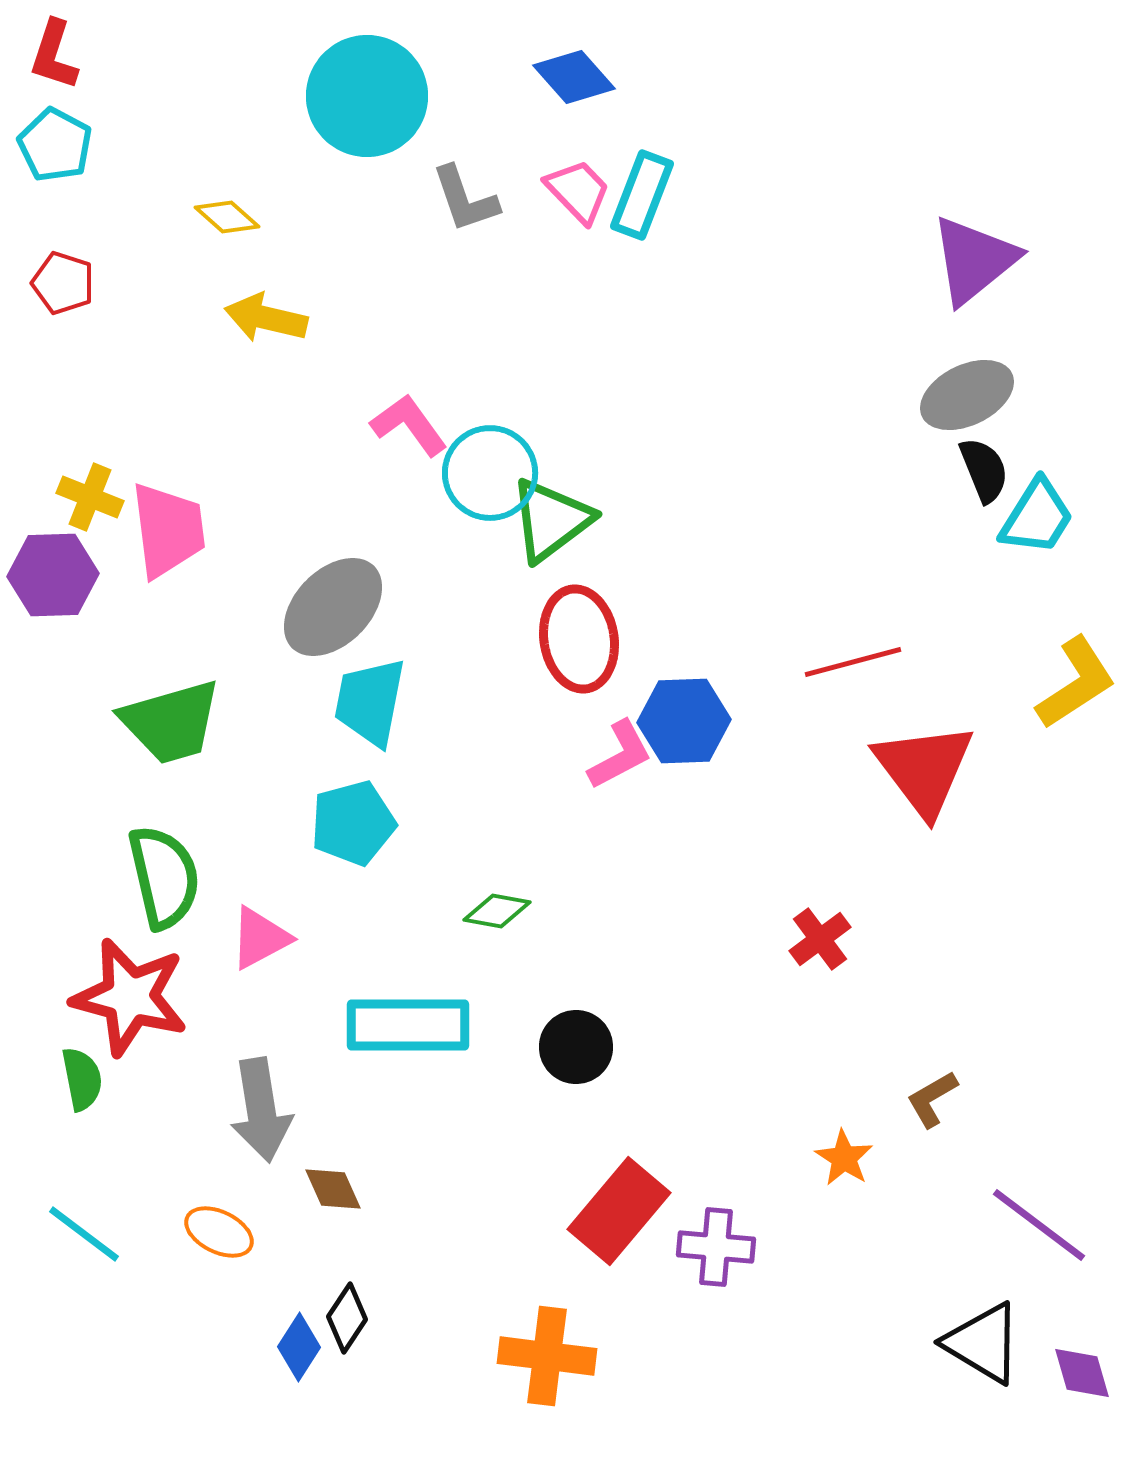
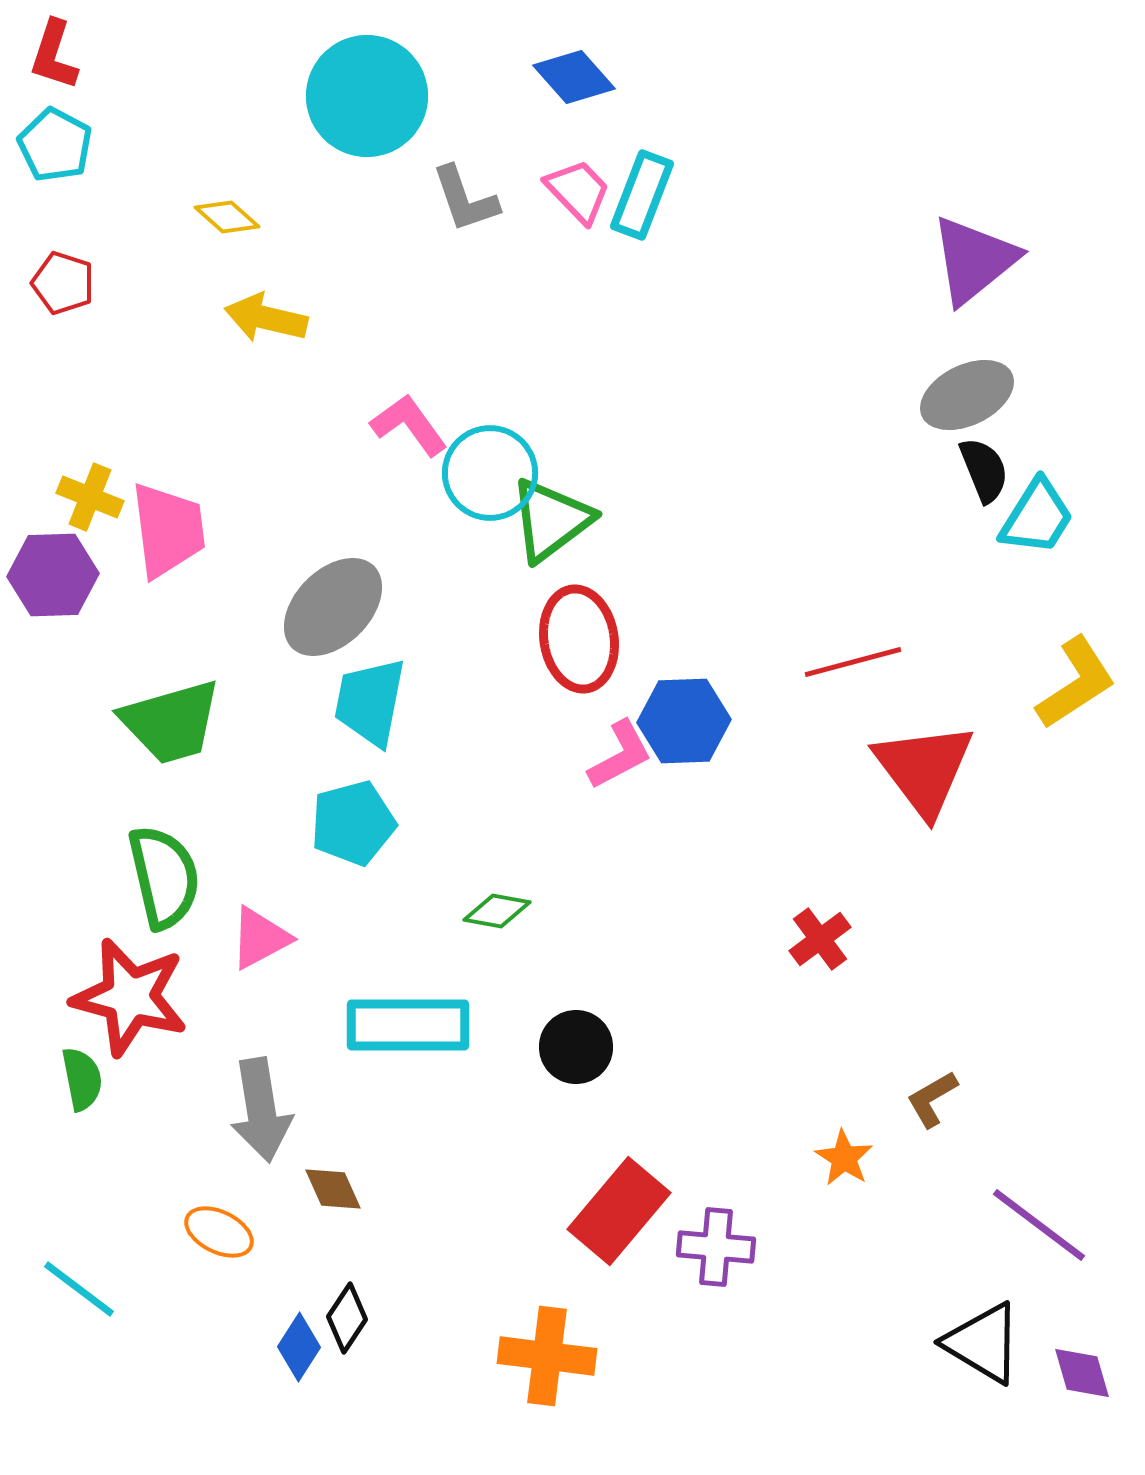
cyan line at (84, 1234): moved 5 px left, 55 px down
